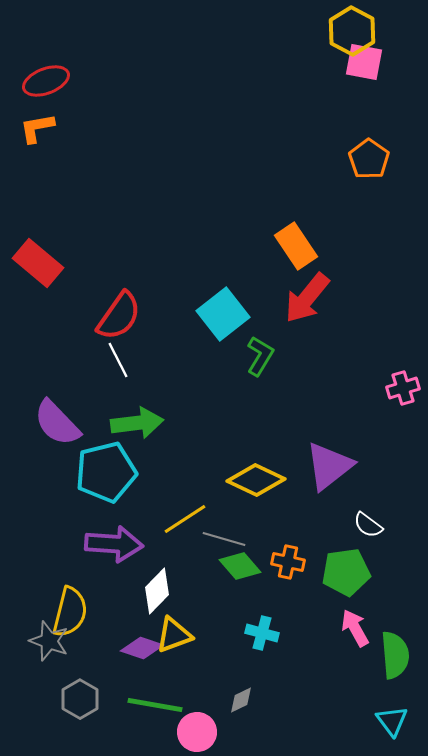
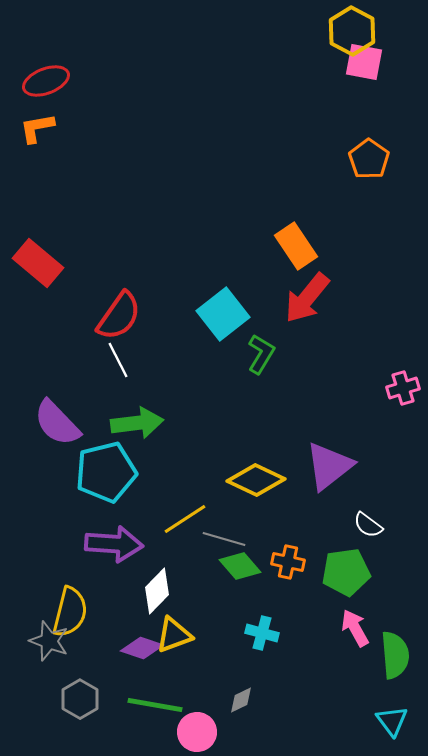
green L-shape: moved 1 px right, 2 px up
